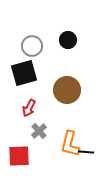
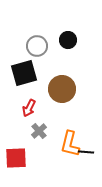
gray circle: moved 5 px right
brown circle: moved 5 px left, 1 px up
red square: moved 3 px left, 2 px down
